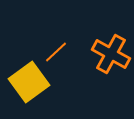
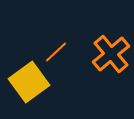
orange cross: rotated 21 degrees clockwise
